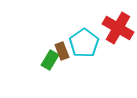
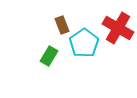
brown rectangle: moved 26 px up
green rectangle: moved 1 px left, 4 px up
